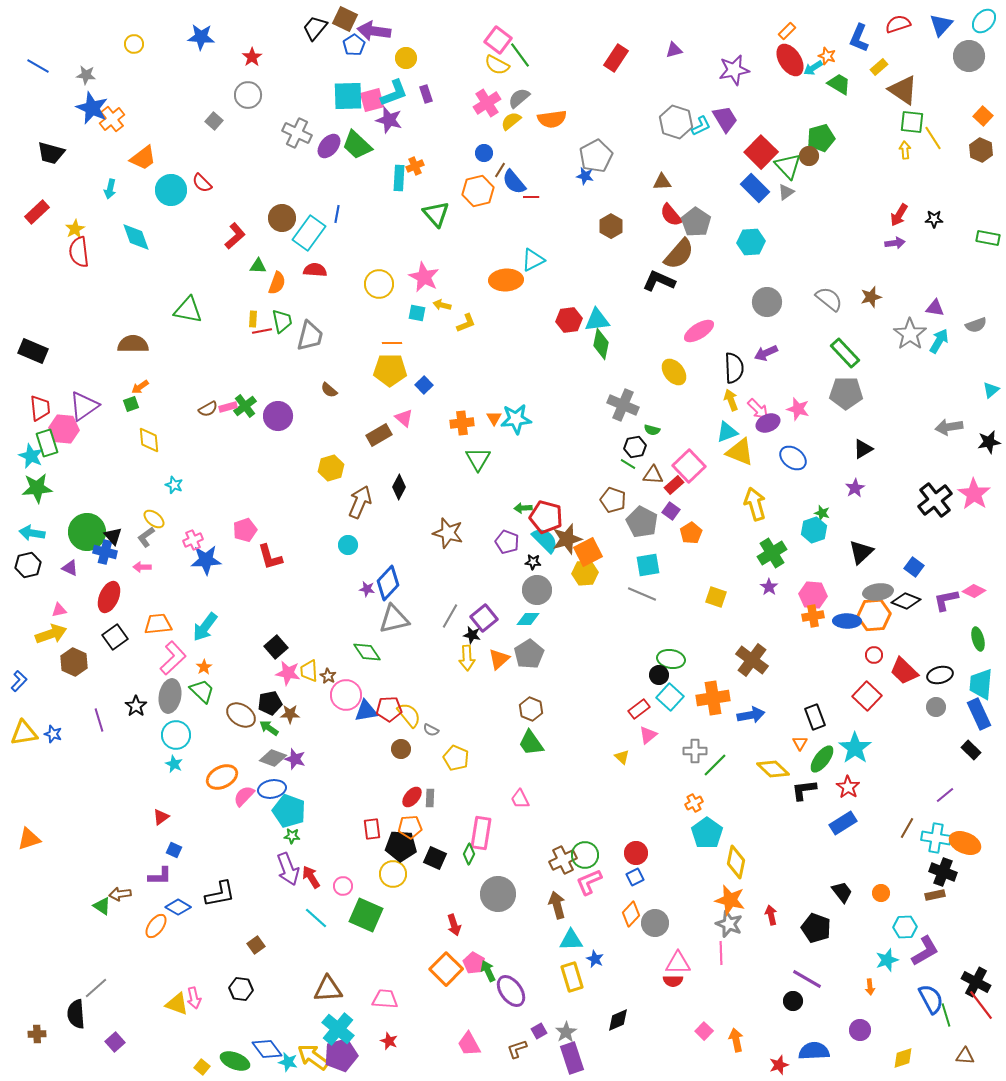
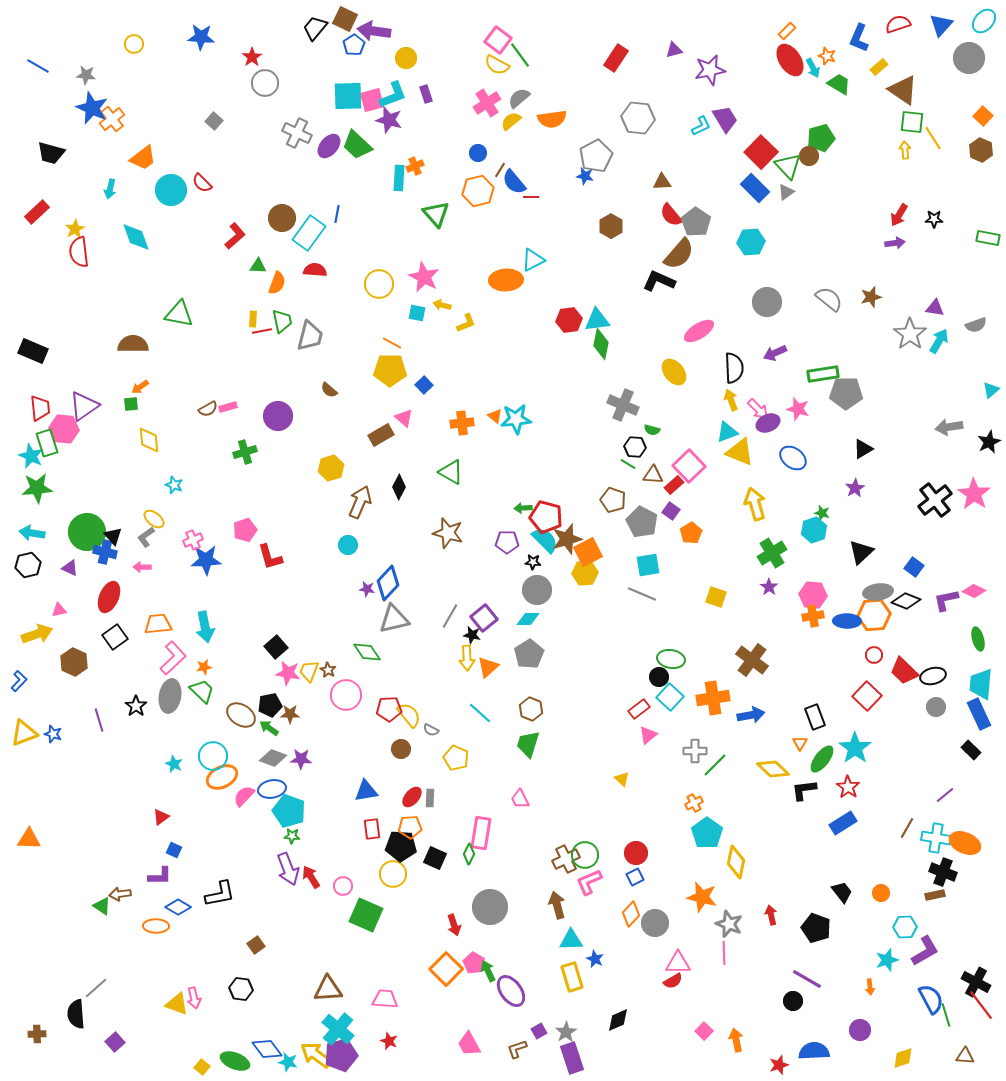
gray circle at (969, 56): moved 2 px down
cyan arrow at (813, 68): rotated 84 degrees counterclockwise
purple star at (734, 70): moved 24 px left
cyan L-shape at (394, 93): moved 1 px left, 2 px down
gray circle at (248, 95): moved 17 px right, 12 px up
gray hexagon at (676, 122): moved 38 px left, 4 px up; rotated 12 degrees counterclockwise
blue circle at (484, 153): moved 6 px left
green triangle at (188, 310): moved 9 px left, 4 px down
orange line at (392, 343): rotated 30 degrees clockwise
purple arrow at (766, 353): moved 9 px right
green rectangle at (845, 353): moved 22 px left, 21 px down; rotated 56 degrees counterclockwise
green square at (131, 404): rotated 14 degrees clockwise
green cross at (245, 406): moved 46 px down; rotated 20 degrees clockwise
orange triangle at (494, 418): moved 1 px right, 2 px up; rotated 21 degrees counterclockwise
brown rectangle at (379, 435): moved 2 px right
black star at (989, 442): rotated 15 degrees counterclockwise
black hexagon at (635, 447): rotated 15 degrees clockwise
green triangle at (478, 459): moved 27 px left, 13 px down; rotated 32 degrees counterclockwise
purple pentagon at (507, 542): rotated 20 degrees counterclockwise
cyan arrow at (205, 627): rotated 48 degrees counterclockwise
yellow arrow at (51, 634): moved 14 px left
orange triangle at (499, 659): moved 11 px left, 8 px down
orange star at (204, 667): rotated 21 degrees clockwise
yellow trapezoid at (309, 671): rotated 25 degrees clockwise
black circle at (659, 675): moved 2 px down
black ellipse at (940, 675): moved 7 px left, 1 px down
brown star at (328, 676): moved 6 px up
black pentagon at (270, 703): moved 2 px down
blue triangle at (366, 711): moved 80 px down
yellow triangle at (24, 733): rotated 12 degrees counterclockwise
cyan circle at (176, 735): moved 37 px right, 21 px down
green trapezoid at (531, 743): moved 3 px left, 1 px down; rotated 52 degrees clockwise
yellow triangle at (622, 757): moved 22 px down
purple star at (295, 759): moved 6 px right; rotated 15 degrees counterclockwise
orange triangle at (29, 839): rotated 20 degrees clockwise
brown cross at (563, 860): moved 3 px right, 1 px up
gray circle at (498, 894): moved 8 px left, 13 px down
orange star at (730, 900): moved 28 px left, 3 px up
cyan line at (316, 918): moved 164 px right, 205 px up
orange ellipse at (156, 926): rotated 55 degrees clockwise
pink line at (721, 953): moved 3 px right
red semicircle at (673, 981): rotated 30 degrees counterclockwise
yellow arrow at (313, 1057): moved 3 px right, 2 px up
